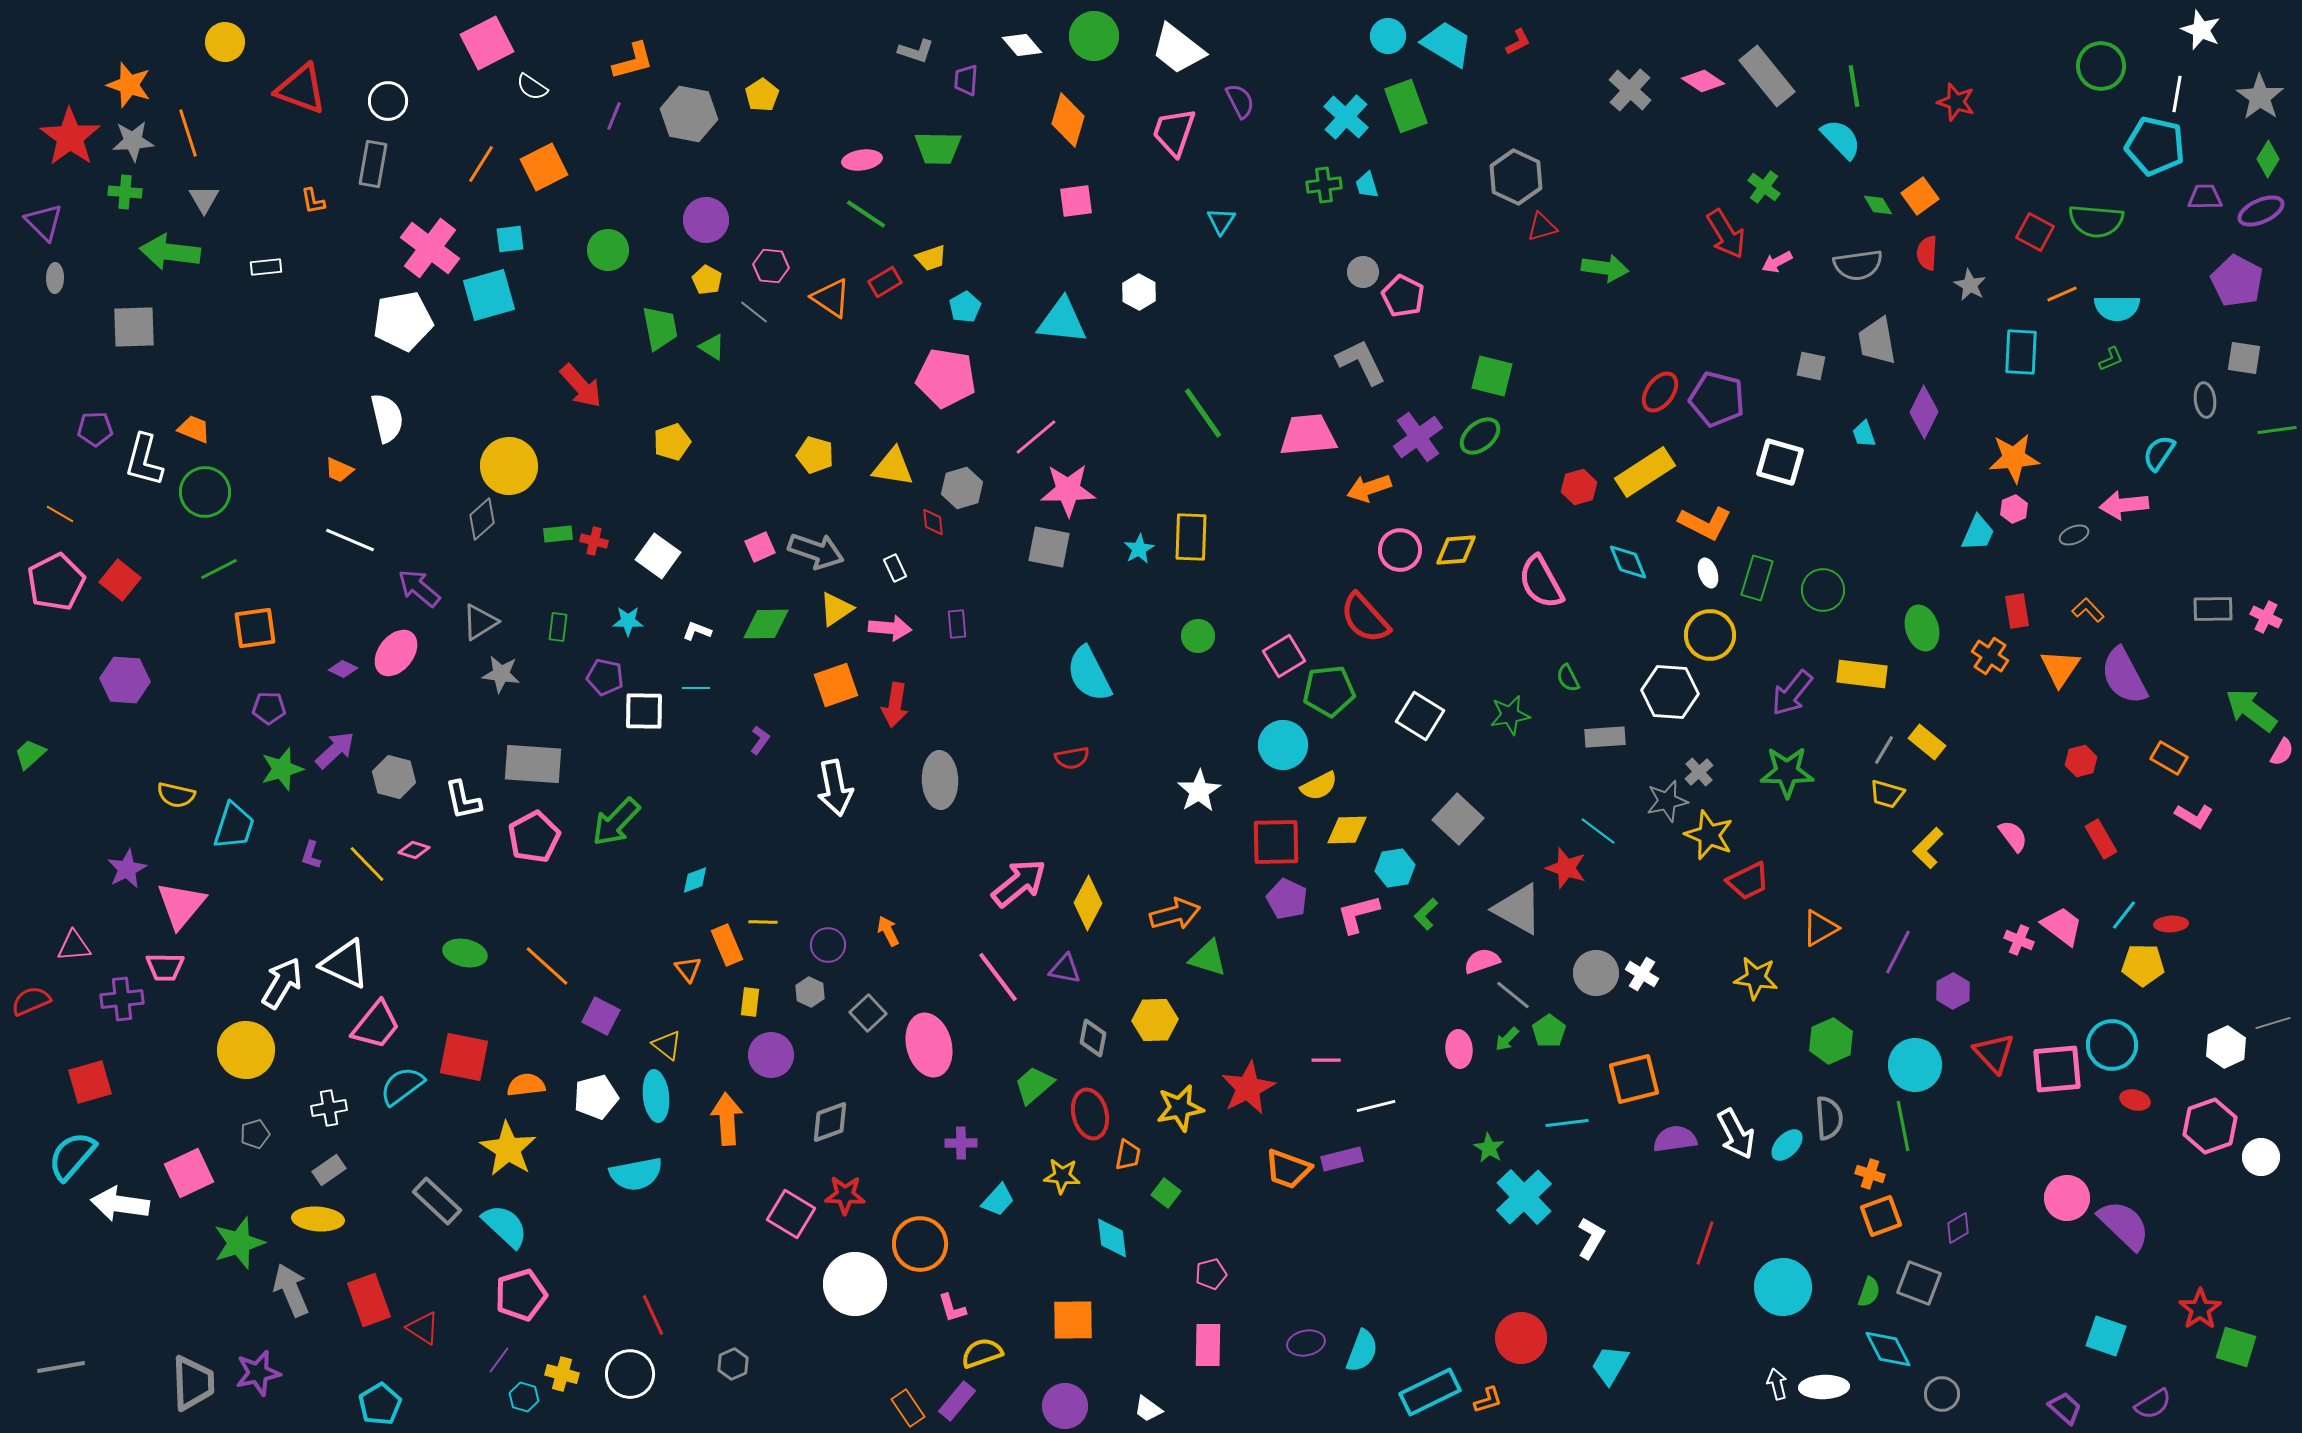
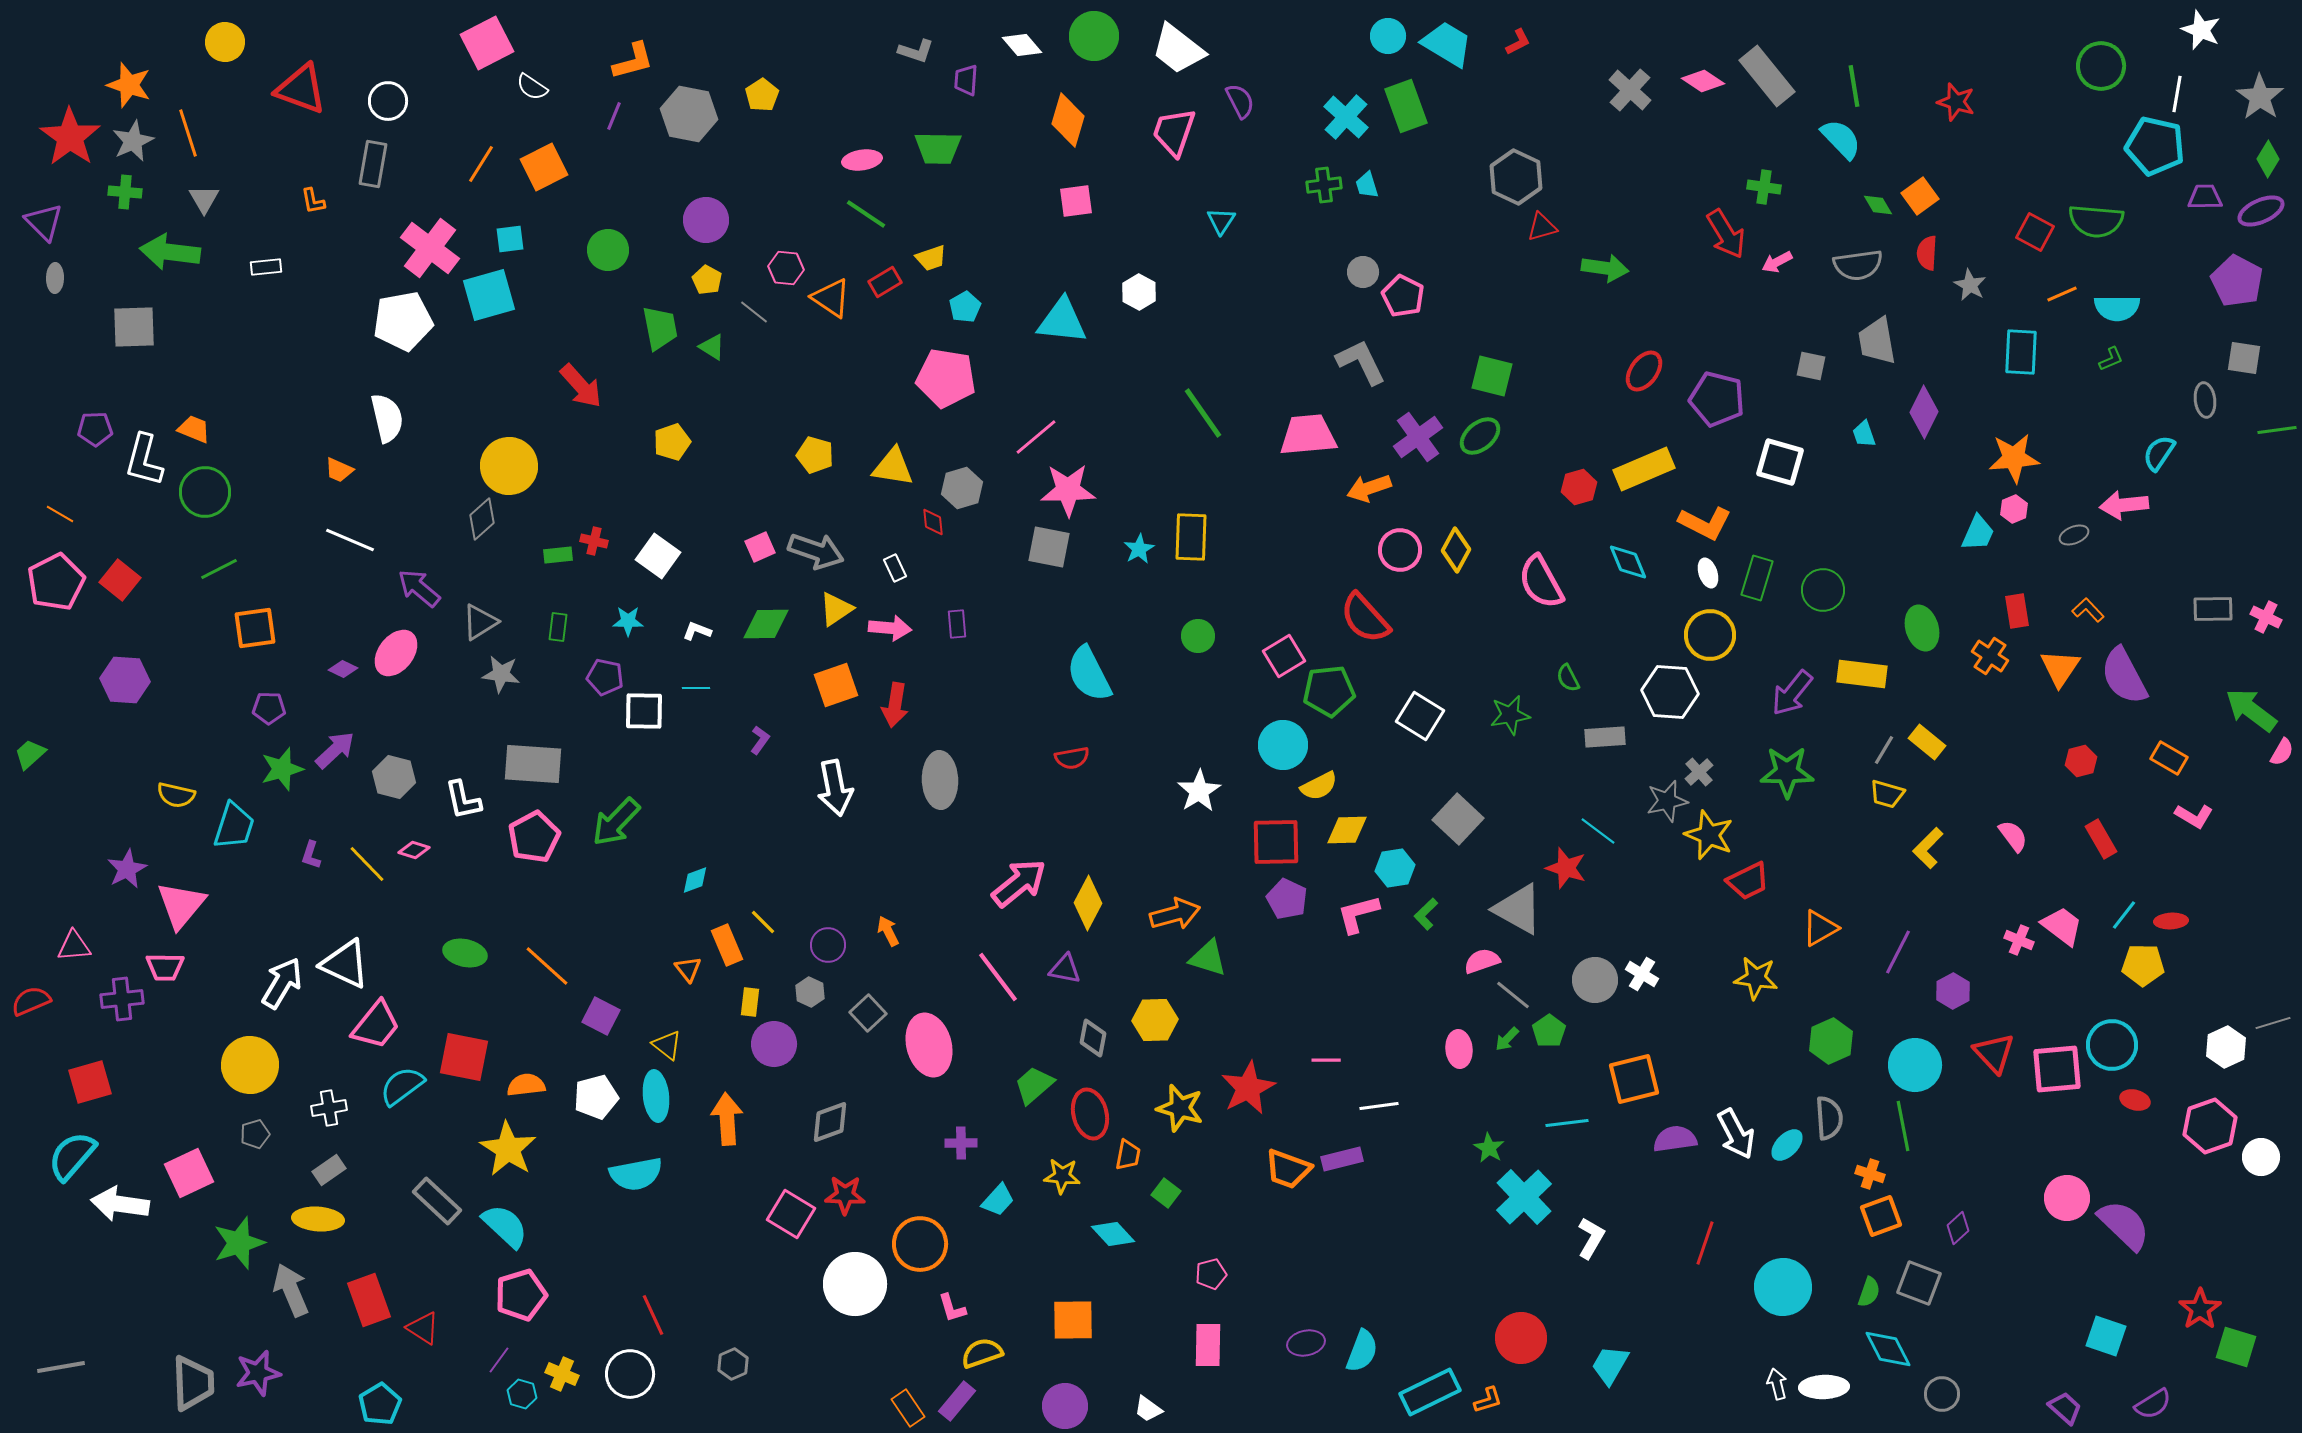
gray star at (133, 141): rotated 21 degrees counterclockwise
green cross at (1764, 187): rotated 28 degrees counterclockwise
pink hexagon at (771, 266): moved 15 px right, 2 px down
red ellipse at (1660, 392): moved 16 px left, 21 px up
yellow rectangle at (1645, 472): moved 1 px left, 3 px up; rotated 10 degrees clockwise
green rectangle at (558, 534): moved 21 px down
yellow diamond at (1456, 550): rotated 57 degrees counterclockwise
yellow line at (763, 922): rotated 44 degrees clockwise
red ellipse at (2171, 924): moved 3 px up
gray circle at (1596, 973): moved 1 px left, 7 px down
yellow circle at (246, 1050): moved 4 px right, 15 px down
purple circle at (771, 1055): moved 3 px right, 11 px up
white line at (1376, 1106): moved 3 px right; rotated 6 degrees clockwise
yellow star at (1180, 1108): rotated 27 degrees clockwise
purple diamond at (1958, 1228): rotated 12 degrees counterclockwise
cyan diamond at (1112, 1238): moved 1 px right, 4 px up; rotated 36 degrees counterclockwise
yellow cross at (562, 1374): rotated 8 degrees clockwise
cyan hexagon at (524, 1397): moved 2 px left, 3 px up
